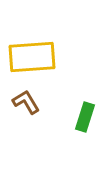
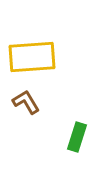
green rectangle: moved 8 px left, 20 px down
